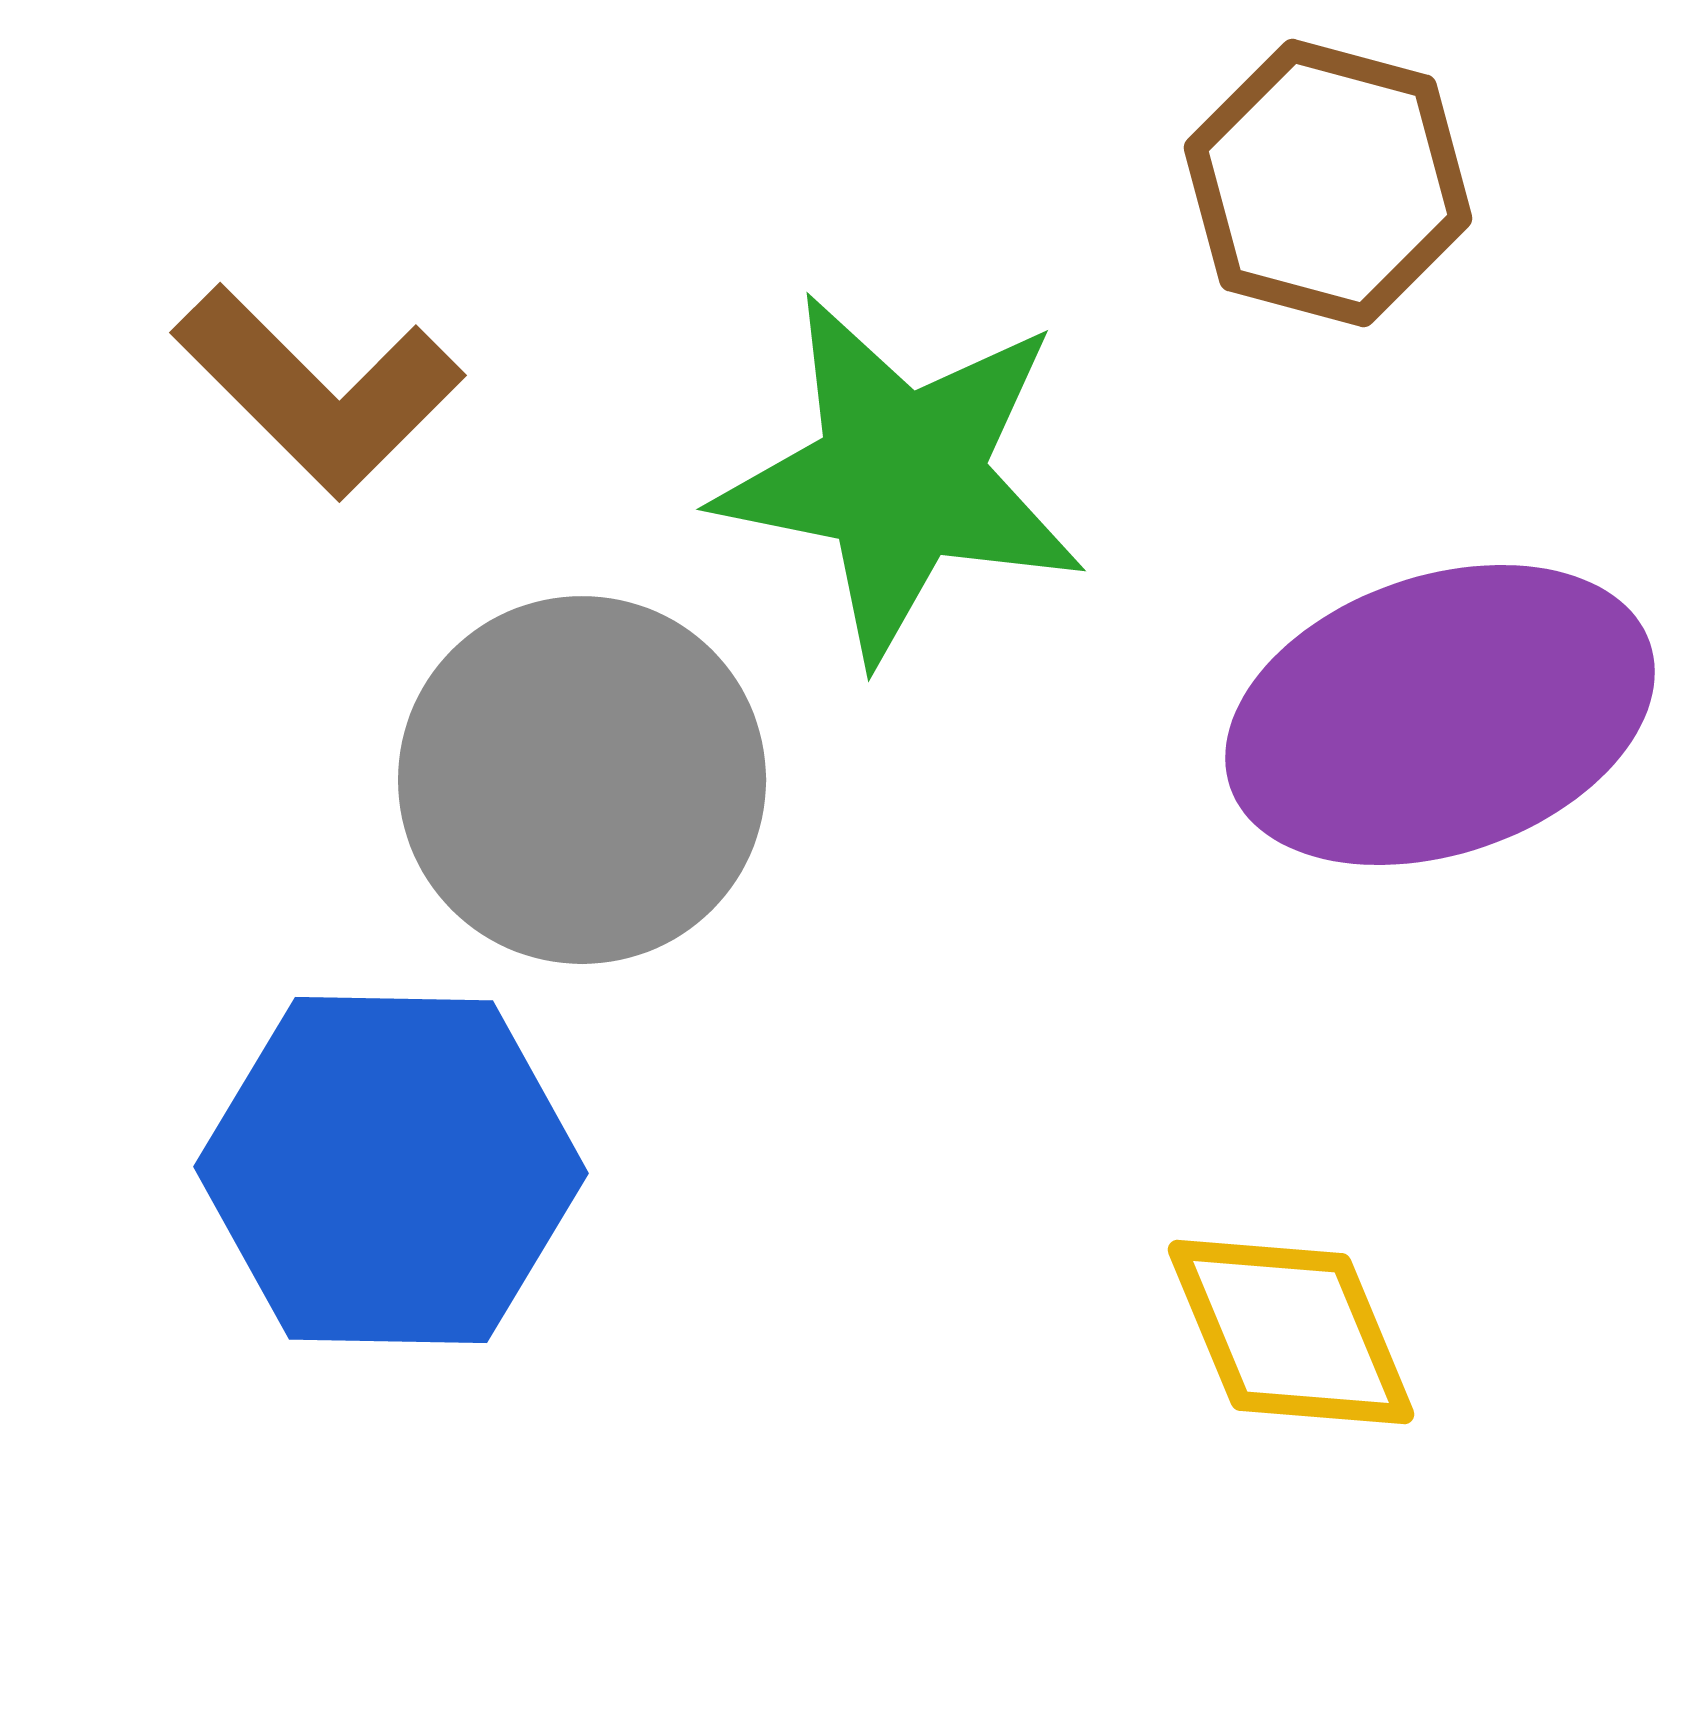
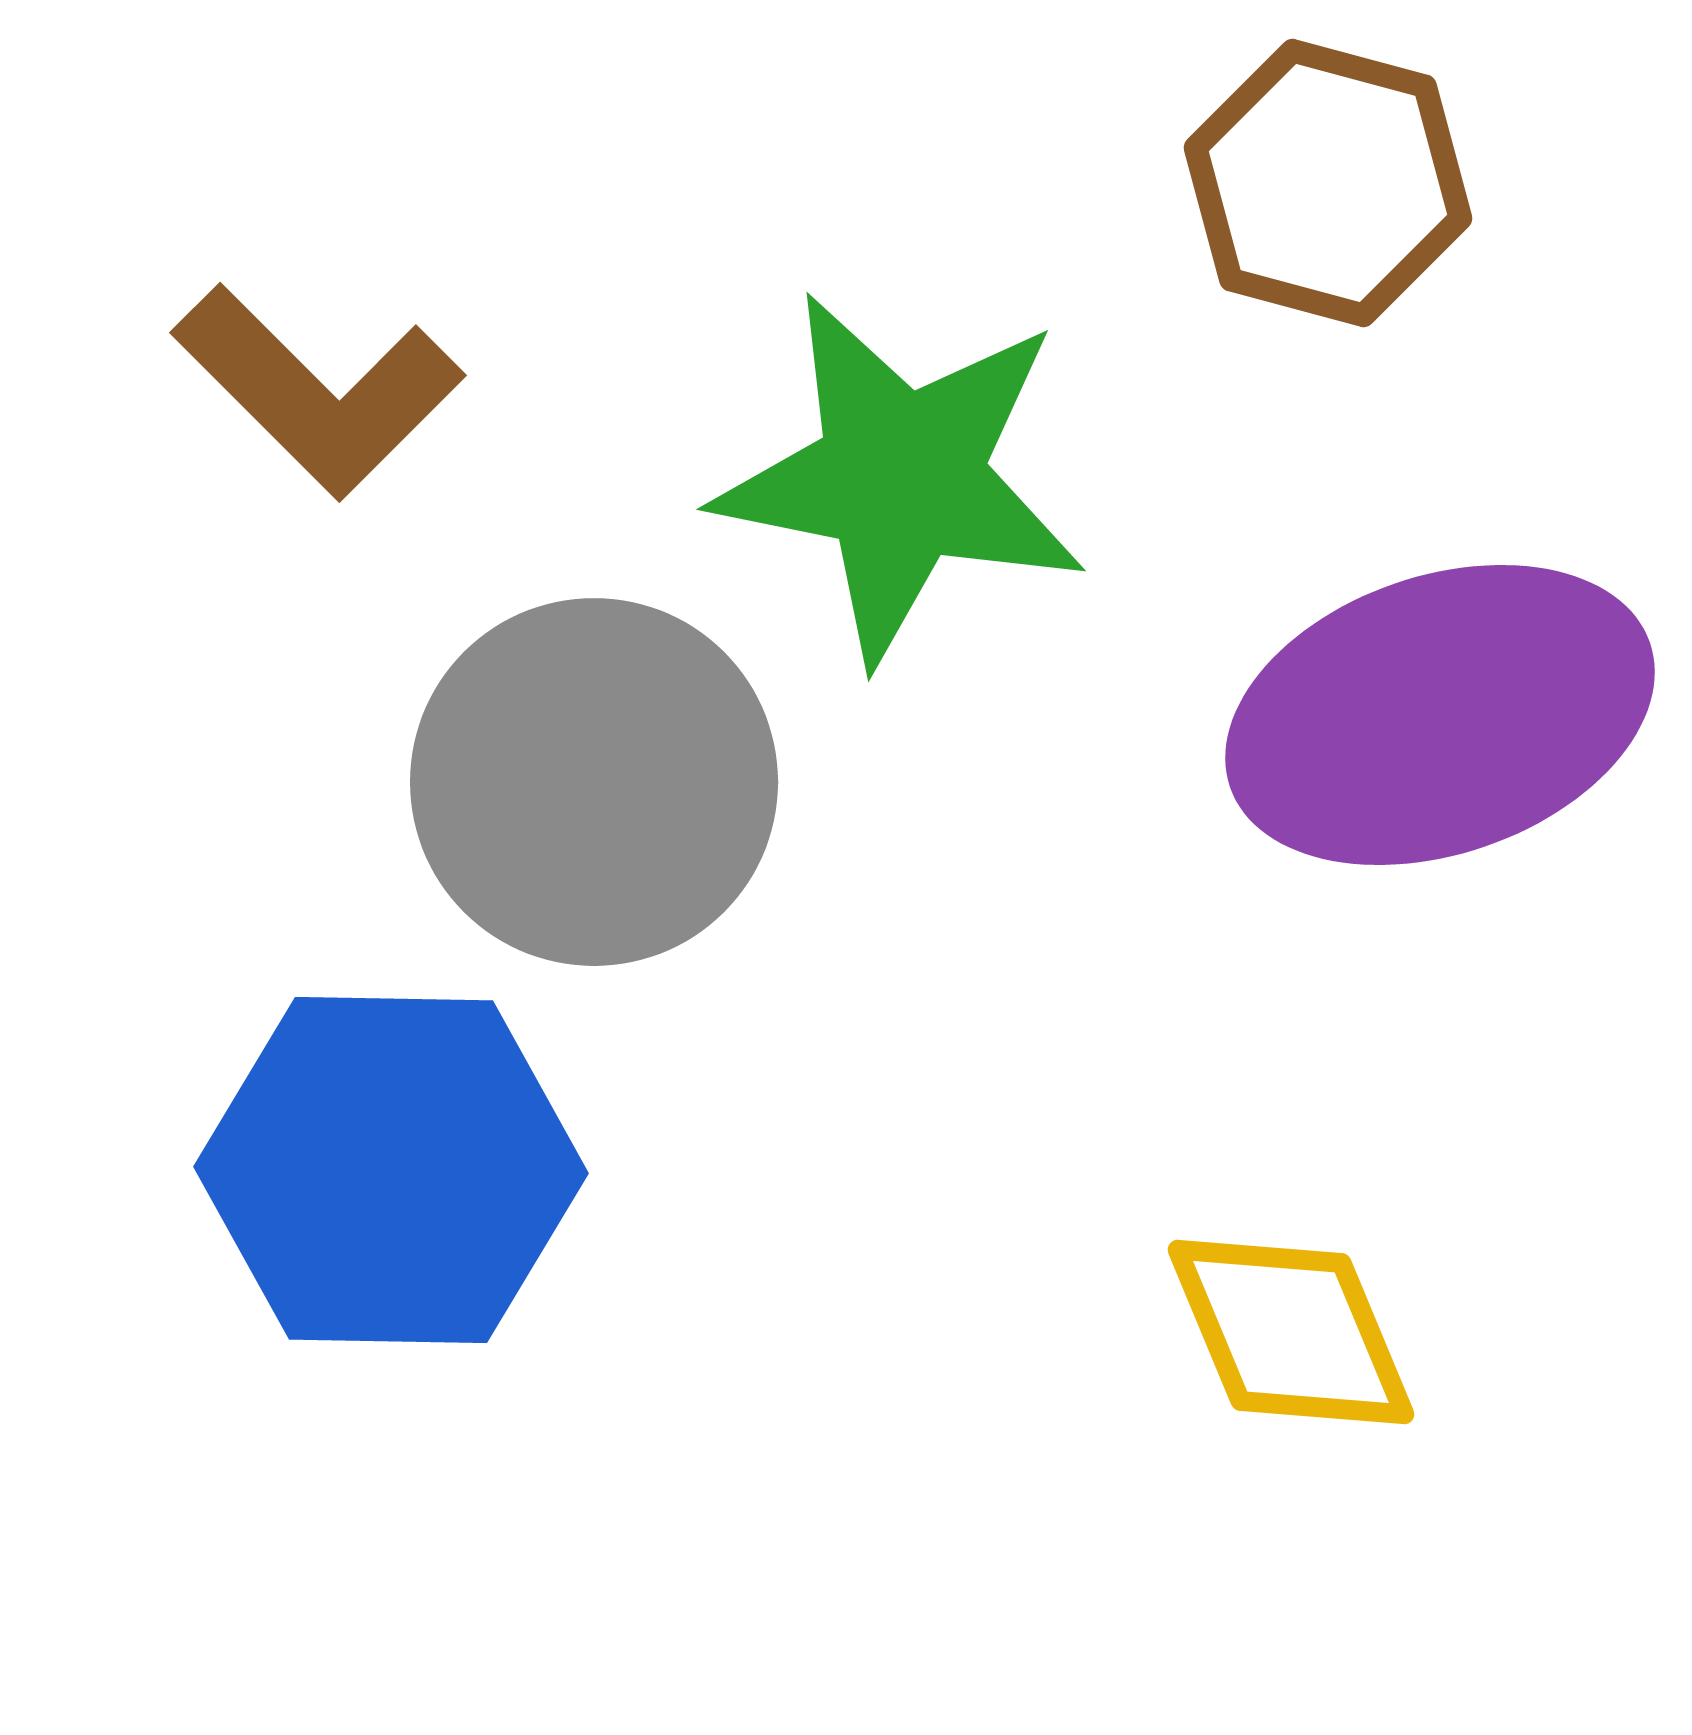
gray circle: moved 12 px right, 2 px down
